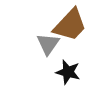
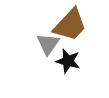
black star: moved 11 px up
